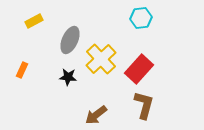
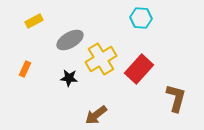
cyan hexagon: rotated 10 degrees clockwise
gray ellipse: rotated 36 degrees clockwise
yellow cross: rotated 12 degrees clockwise
orange rectangle: moved 3 px right, 1 px up
black star: moved 1 px right, 1 px down
brown L-shape: moved 32 px right, 7 px up
